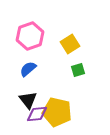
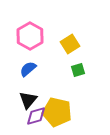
pink hexagon: rotated 12 degrees counterclockwise
black triangle: rotated 18 degrees clockwise
purple diamond: moved 1 px left, 2 px down; rotated 10 degrees counterclockwise
